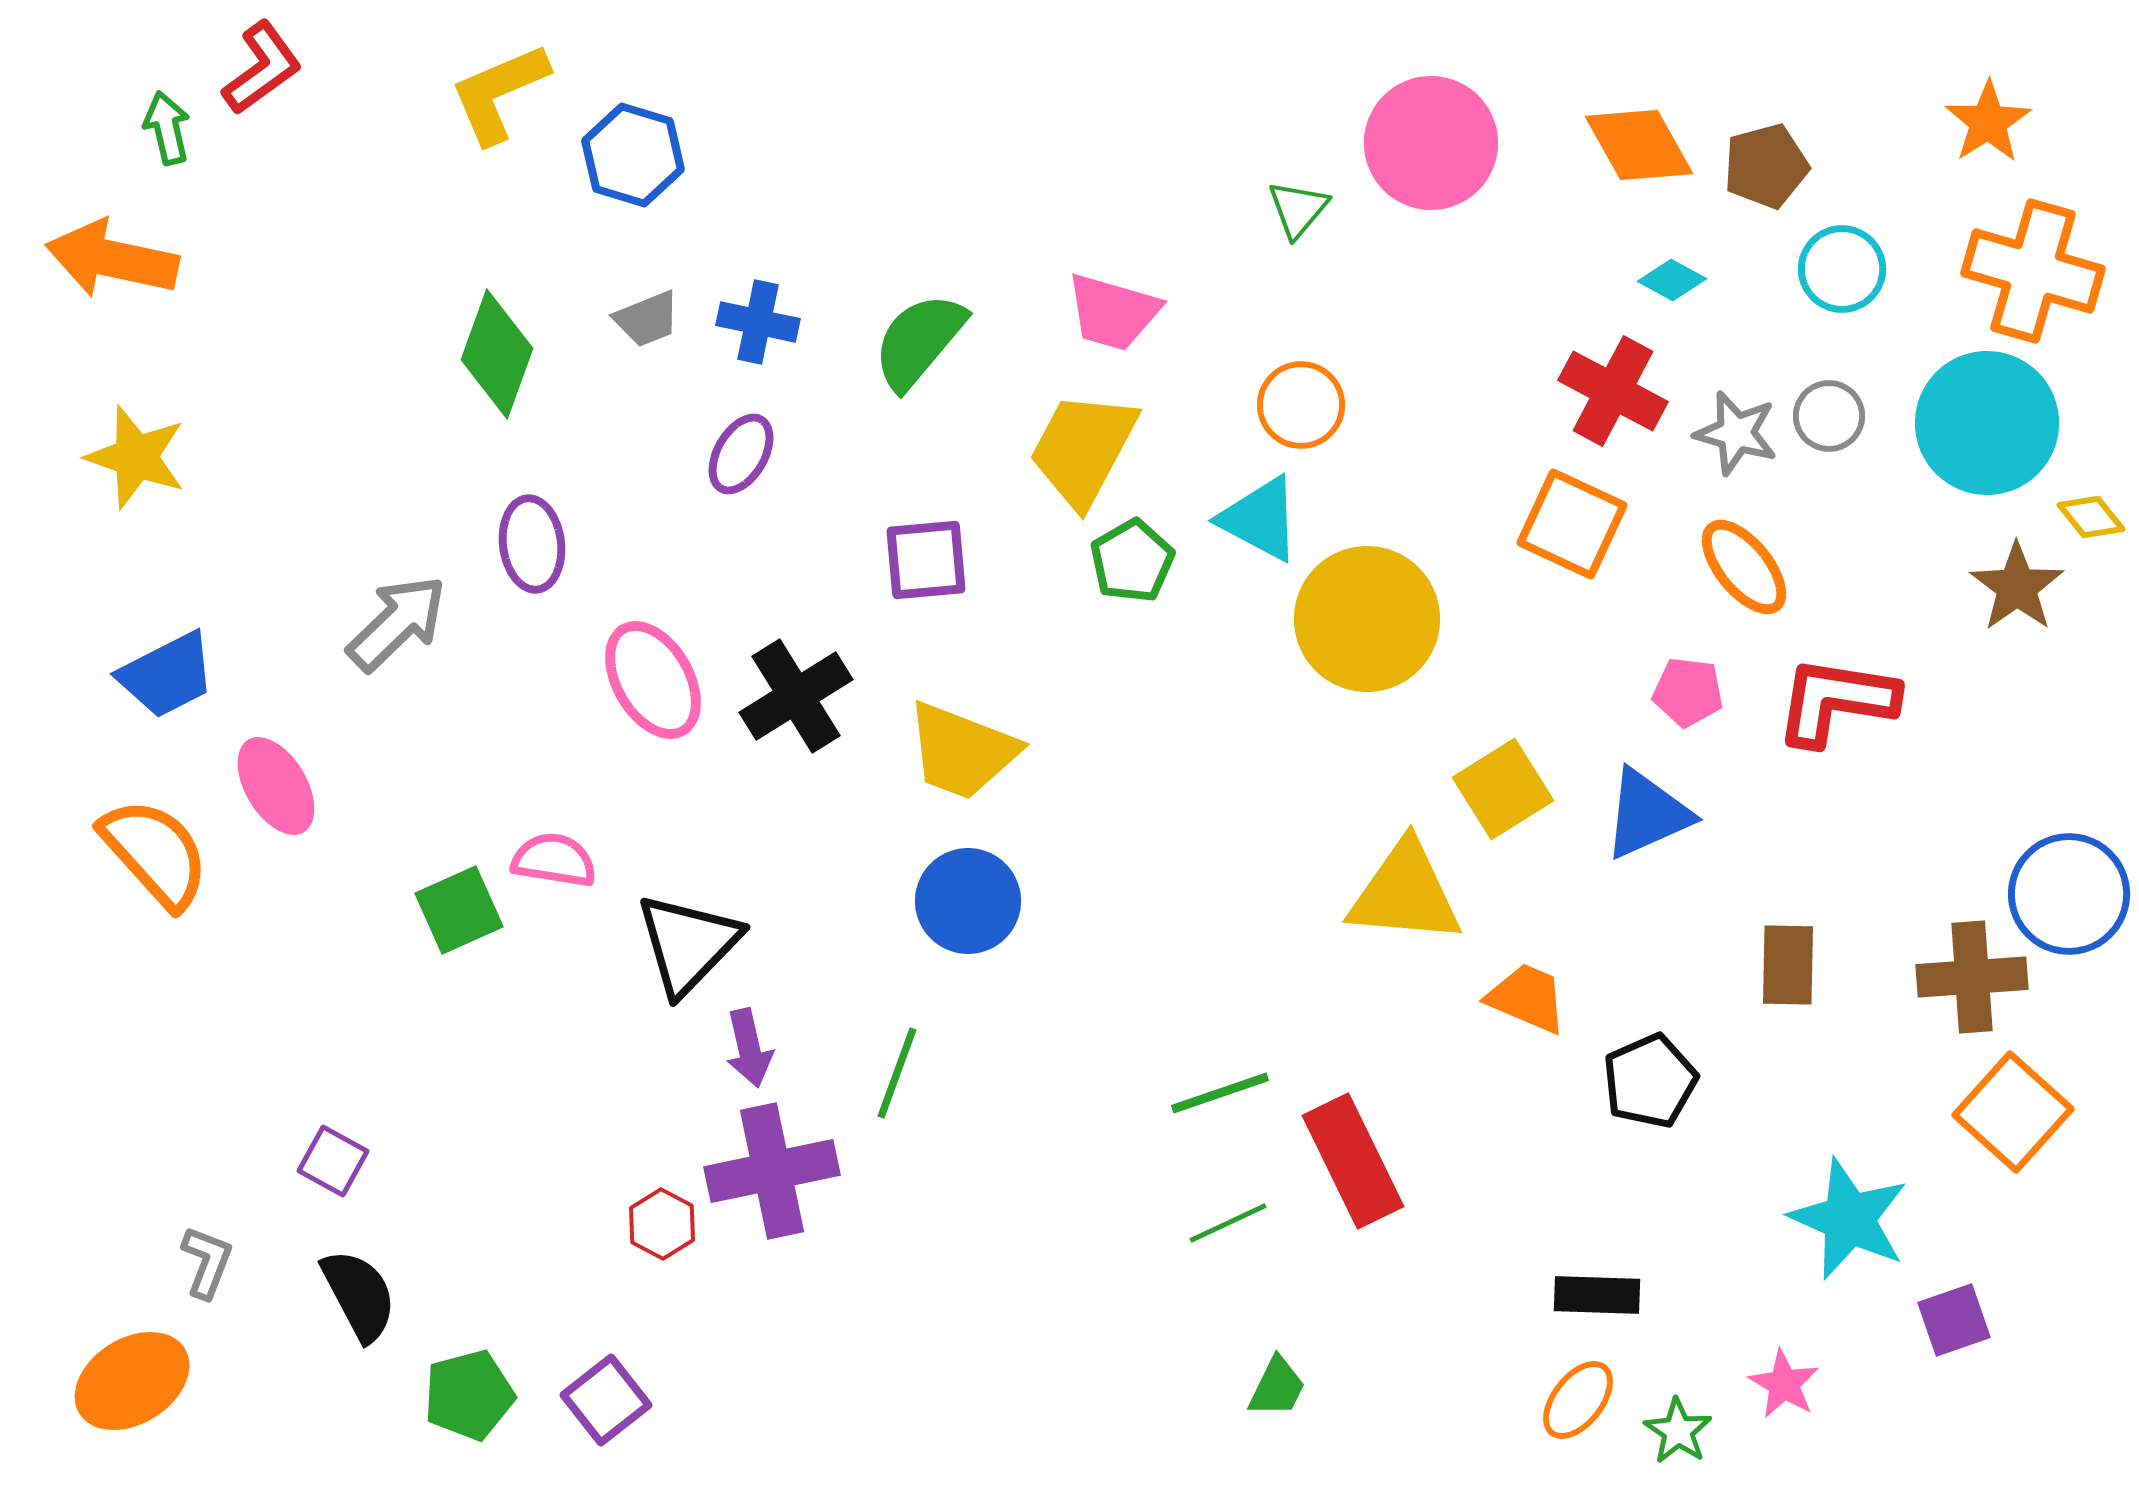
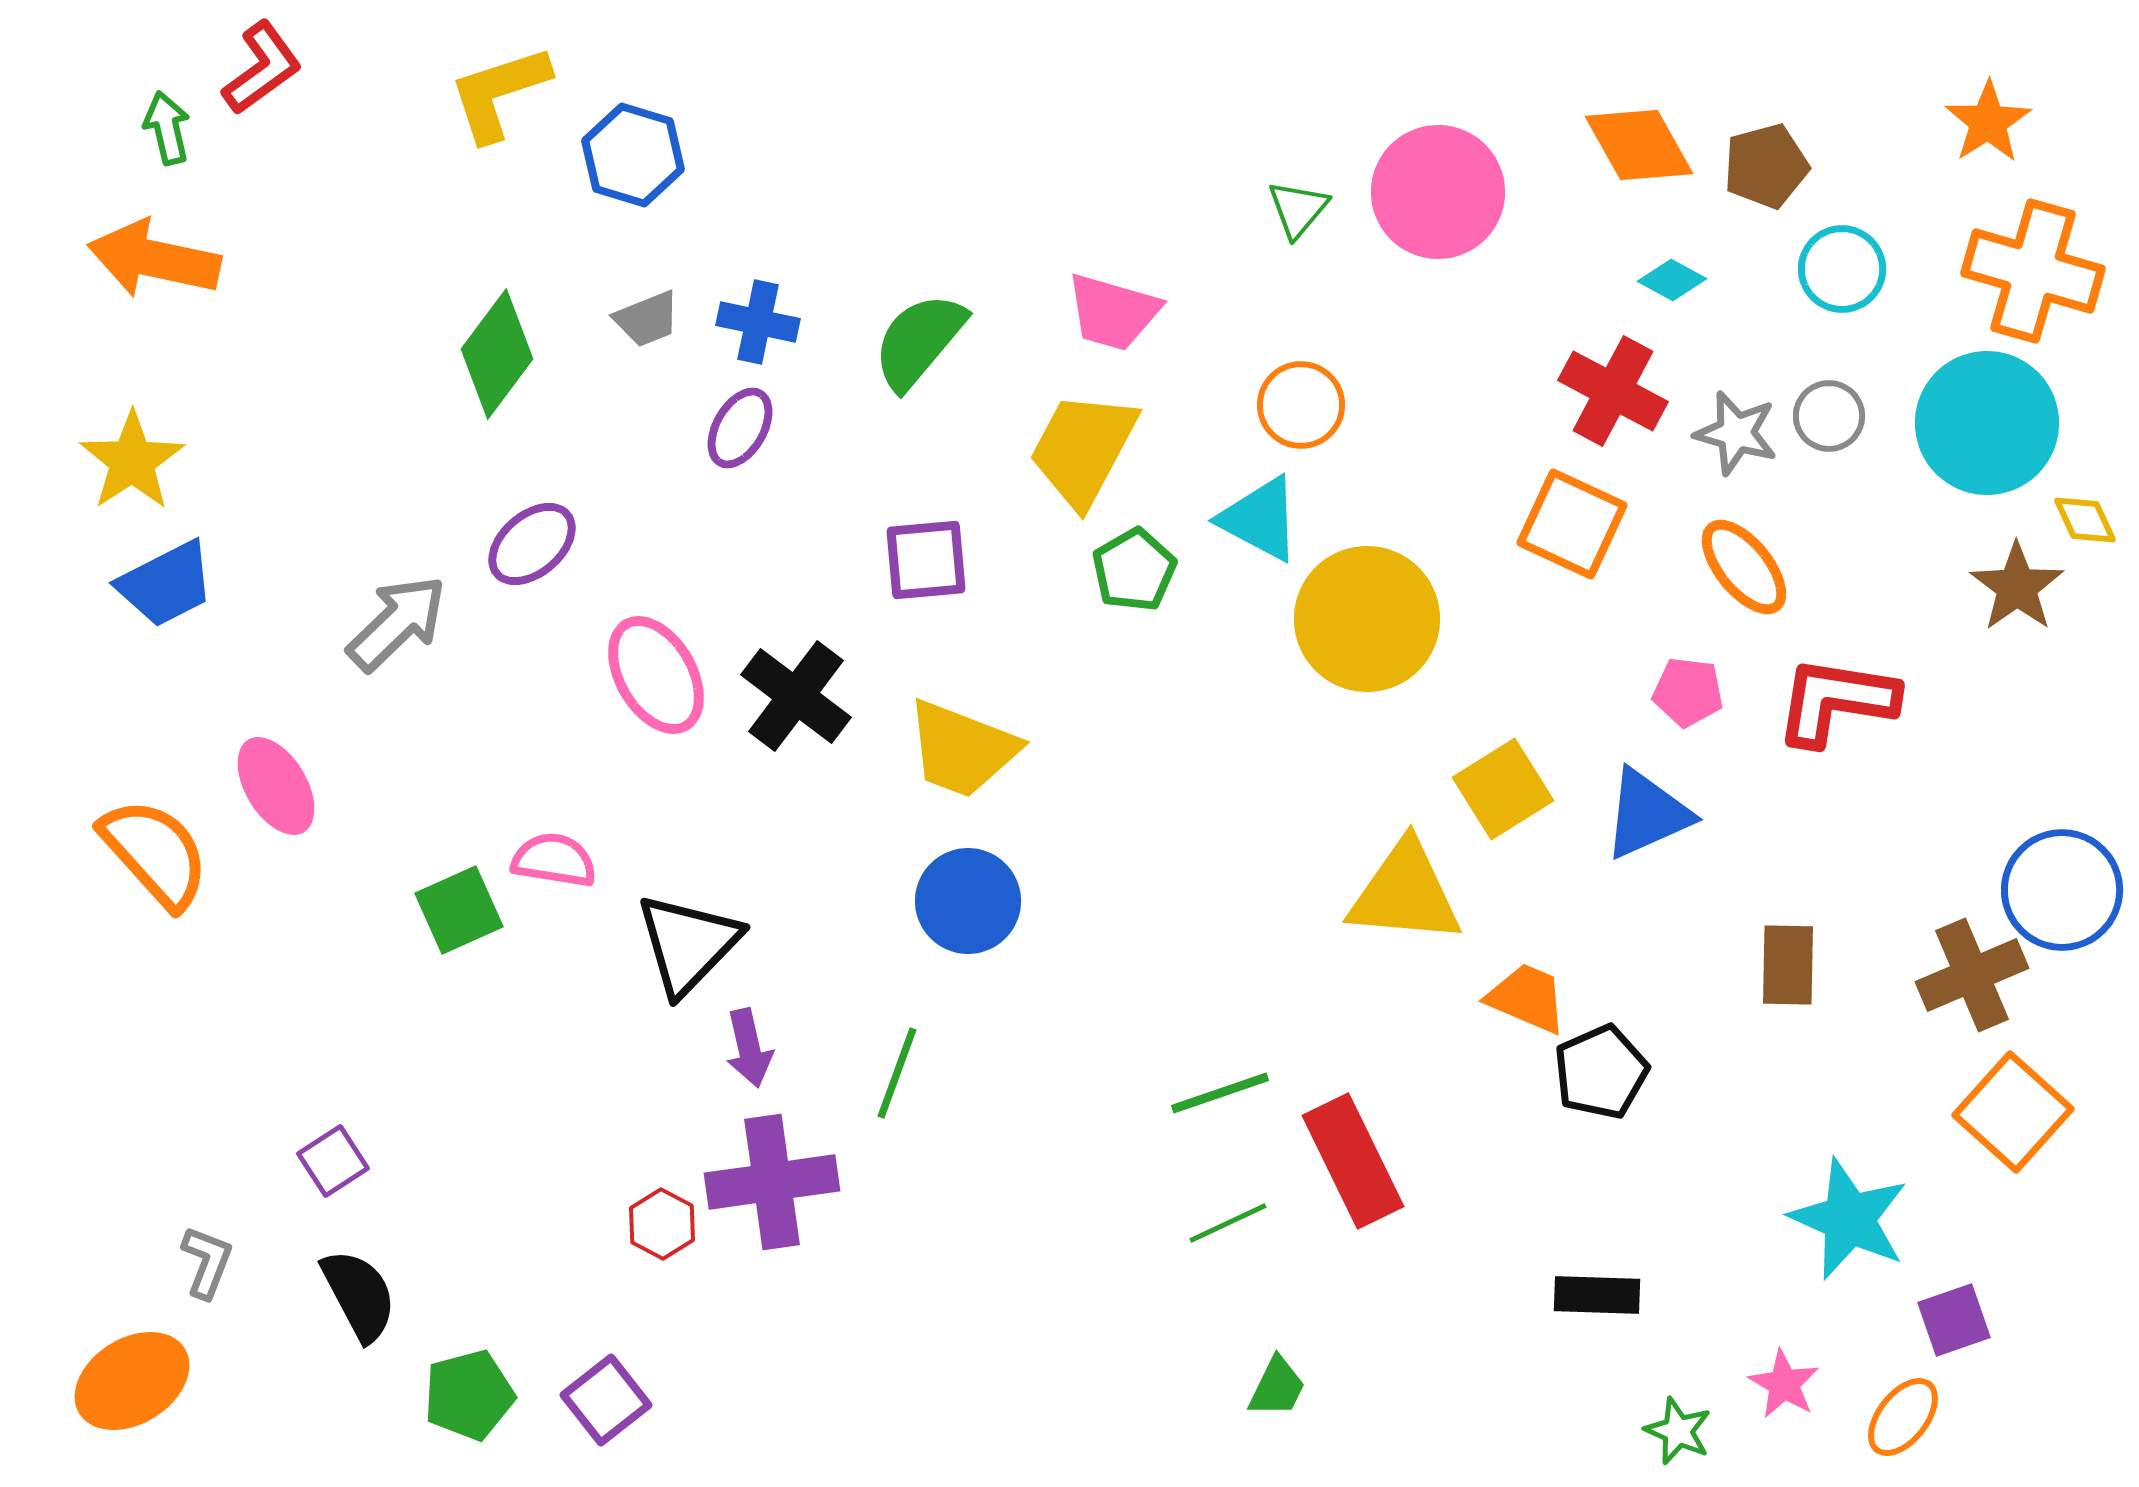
yellow L-shape at (499, 93): rotated 5 degrees clockwise
pink circle at (1431, 143): moved 7 px right, 49 px down
orange arrow at (112, 259): moved 42 px right
green diamond at (497, 354): rotated 17 degrees clockwise
purple ellipse at (741, 454): moved 1 px left, 26 px up
yellow star at (136, 457): moved 4 px left, 4 px down; rotated 20 degrees clockwise
yellow diamond at (2091, 517): moved 6 px left, 3 px down; rotated 14 degrees clockwise
purple ellipse at (532, 544): rotated 56 degrees clockwise
green pentagon at (1132, 561): moved 2 px right, 9 px down
blue trapezoid at (167, 675): moved 1 px left, 91 px up
pink ellipse at (653, 680): moved 3 px right, 5 px up
black cross at (796, 696): rotated 21 degrees counterclockwise
yellow trapezoid at (962, 751): moved 2 px up
blue circle at (2069, 894): moved 7 px left, 4 px up
brown cross at (1972, 977): moved 2 px up; rotated 19 degrees counterclockwise
black pentagon at (1650, 1081): moved 49 px left, 9 px up
purple square at (333, 1161): rotated 28 degrees clockwise
purple cross at (772, 1171): moved 11 px down; rotated 4 degrees clockwise
orange ellipse at (1578, 1400): moved 325 px right, 17 px down
green star at (1678, 1431): rotated 10 degrees counterclockwise
